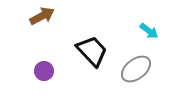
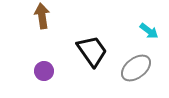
brown arrow: rotated 70 degrees counterclockwise
black trapezoid: rotated 8 degrees clockwise
gray ellipse: moved 1 px up
